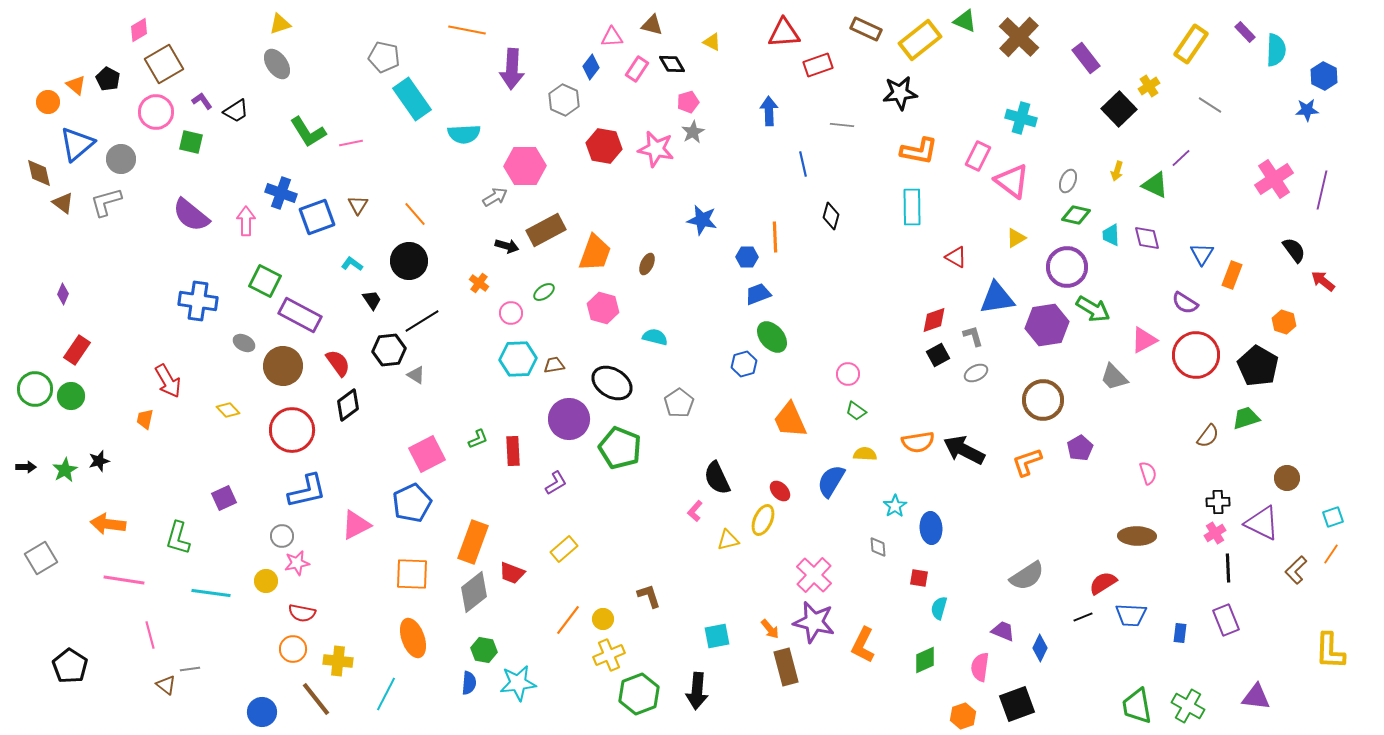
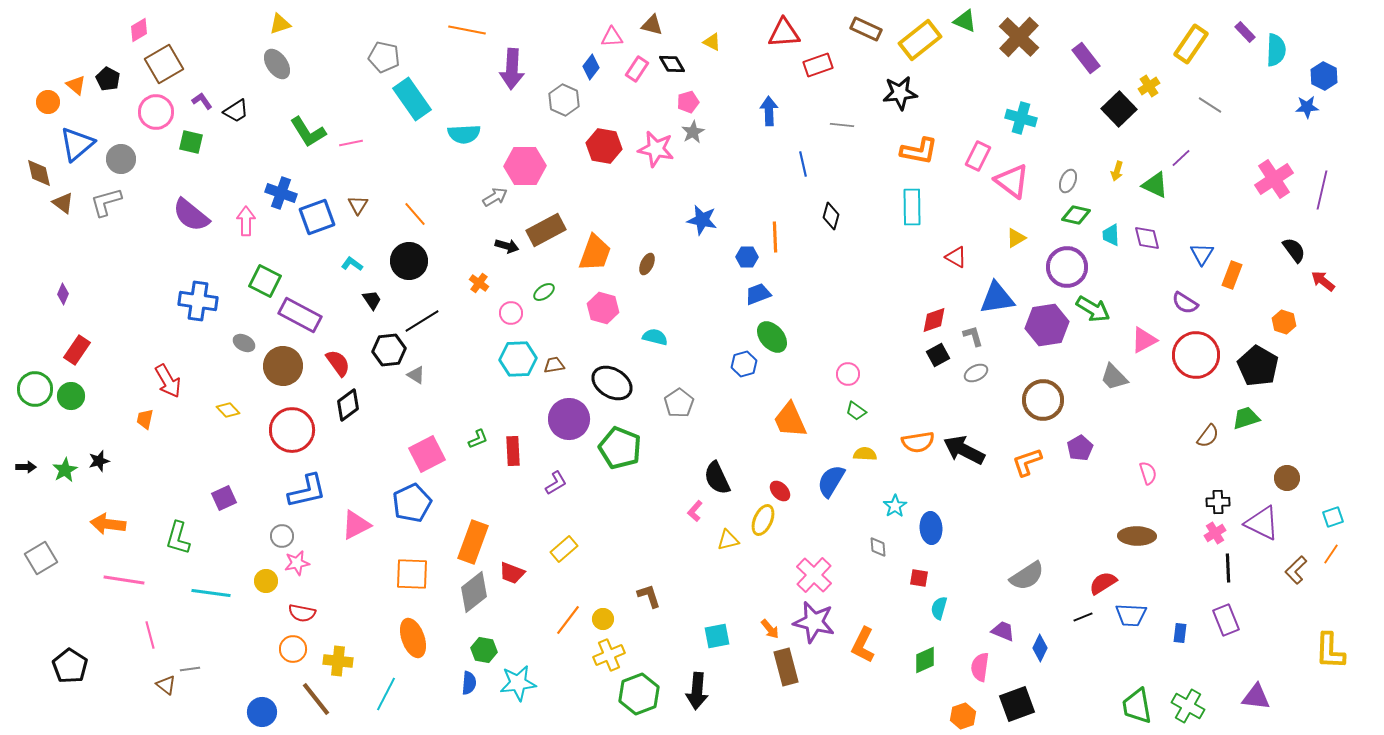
blue star at (1307, 110): moved 3 px up
